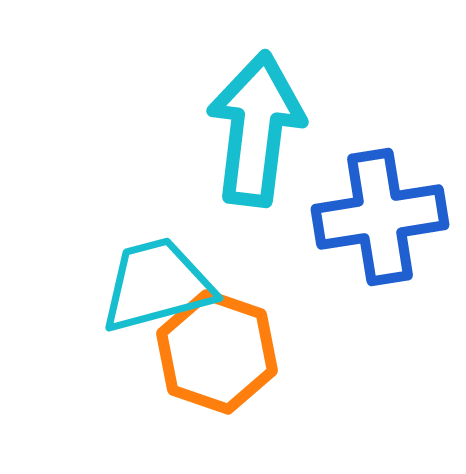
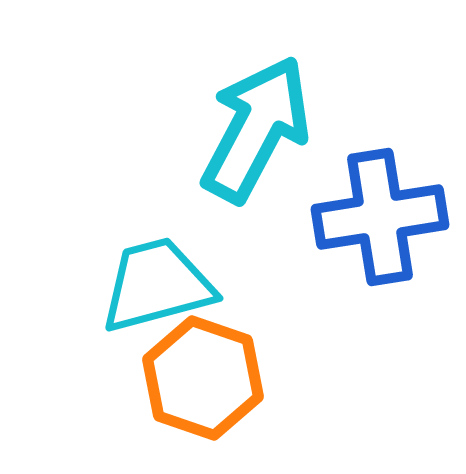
cyan arrow: rotated 21 degrees clockwise
orange hexagon: moved 14 px left, 26 px down
